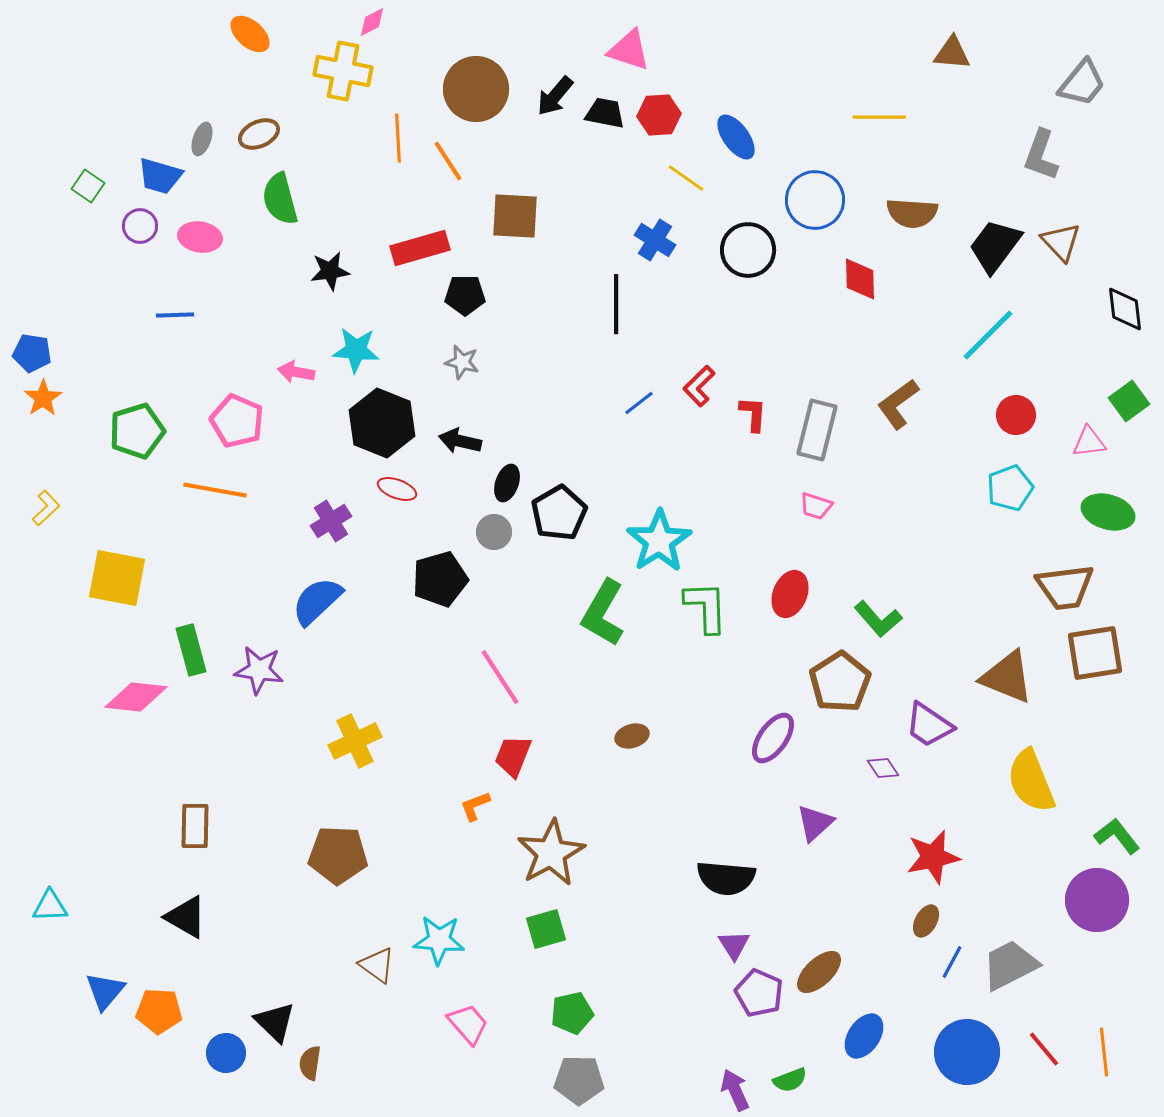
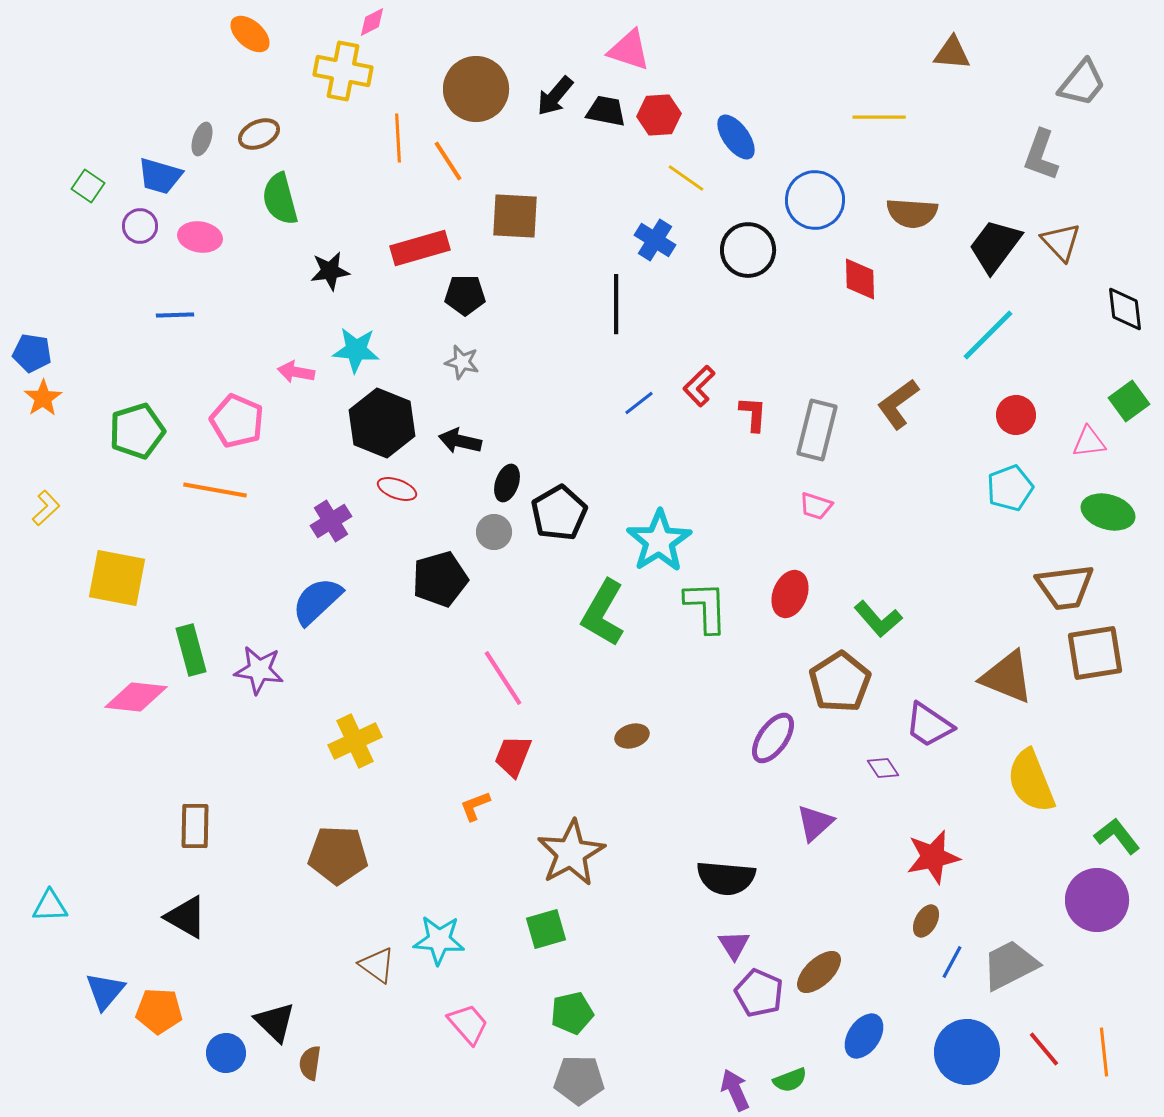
black trapezoid at (605, 113): moved 1 px right, 2 px up
pink line at (500, 677): moved 3 px right, 1 px down
brown star at (551, 853): moved 20 px right
